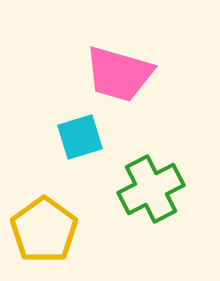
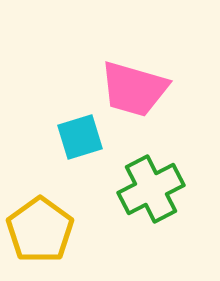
pink trapezoid: moved 15 px right, 15 px down
yellow pentagon: moved 4 px left
